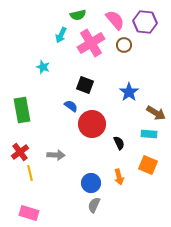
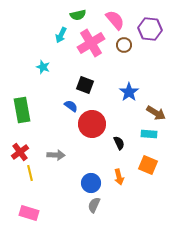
purple hexagon: moved 5 px right, 7 px down
